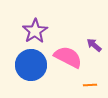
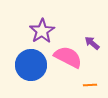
purple star: moved 7 px right
purple arrow: moved 2 px left, 2 px up
